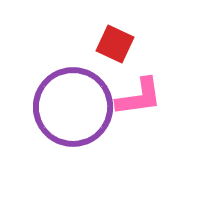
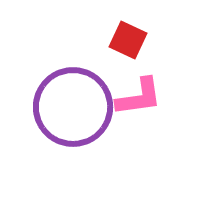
red square: moved 13 px right, 4 px up
